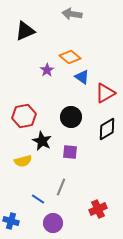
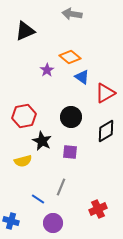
black diamond: moved 1 px left, 2 px down
